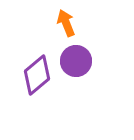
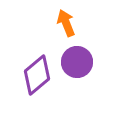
purple circle: moved 1 px right, 1 px down
